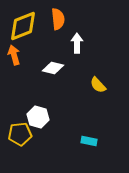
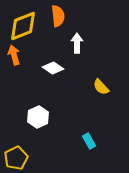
orange semicircle: moved 3 px up
white diamond: rotated 20 degrees clockwise
yellow semicircle: moved 3 px right, 2 px down
white hexagon: rotated 20 degrees clockwise
yellow pentagon: moved 4 px left, 24 px down; rotated 20 degrees counterclockwise
cyan rectangle: rotated 49 degrees clockwise
